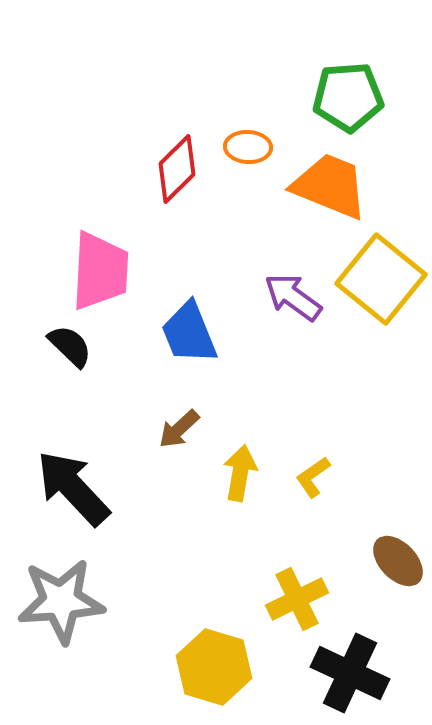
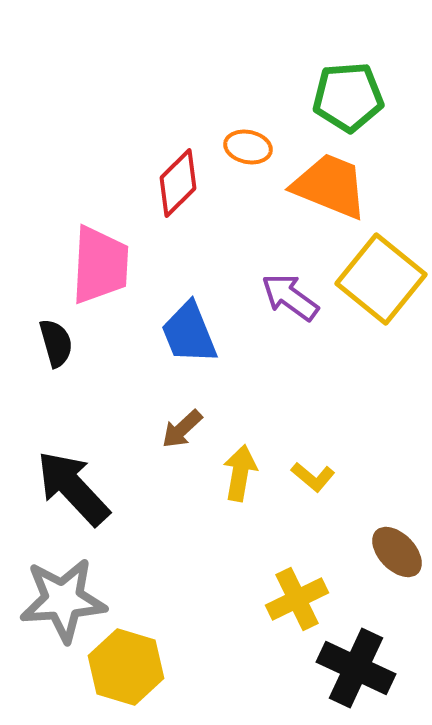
orange ellipse: rotated 9 degrees clockwise
red diamond: moved 1 px right, 14 px down
pink trapezoid: moved 6 px up
purple arrow: moved 3 px left
black semicircle: moved 14 px left, 3 px up; rotated 30 degrees clockwise
brown arrow: moved 3 px right
yellow L-shape: rotated 105 degrees counterclockwise
brown ellipse: moved 1 px left, 9 px up
gray star: moved 2 px right, 1 px up
yellow hexagon: moved 88 px left
black cross: moved 6 px right, 5 px up
